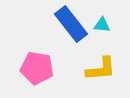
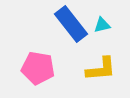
cyan triangle: rotated 18 degrees counterclockwise
pink pentagon: moved 1 px right
